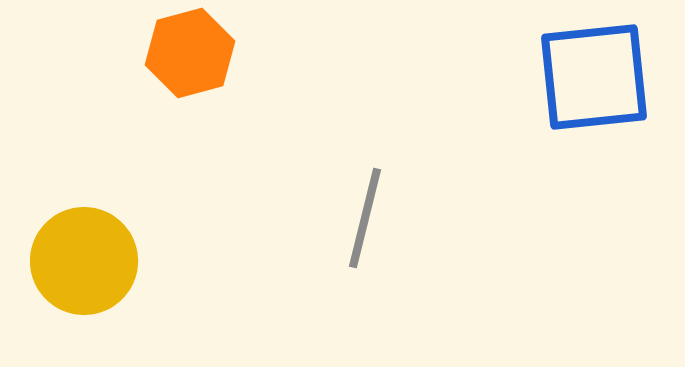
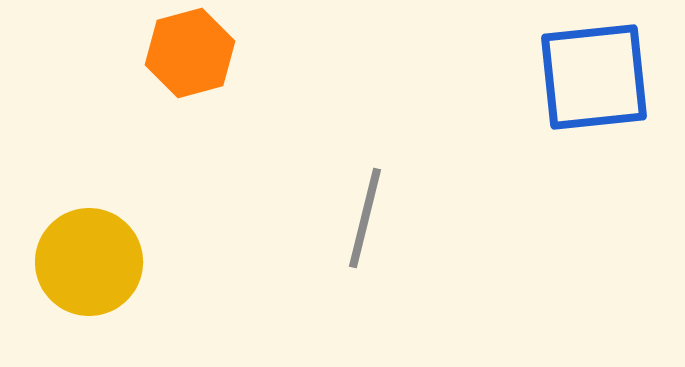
yellow circle: moved 5 px right, 1 px down
